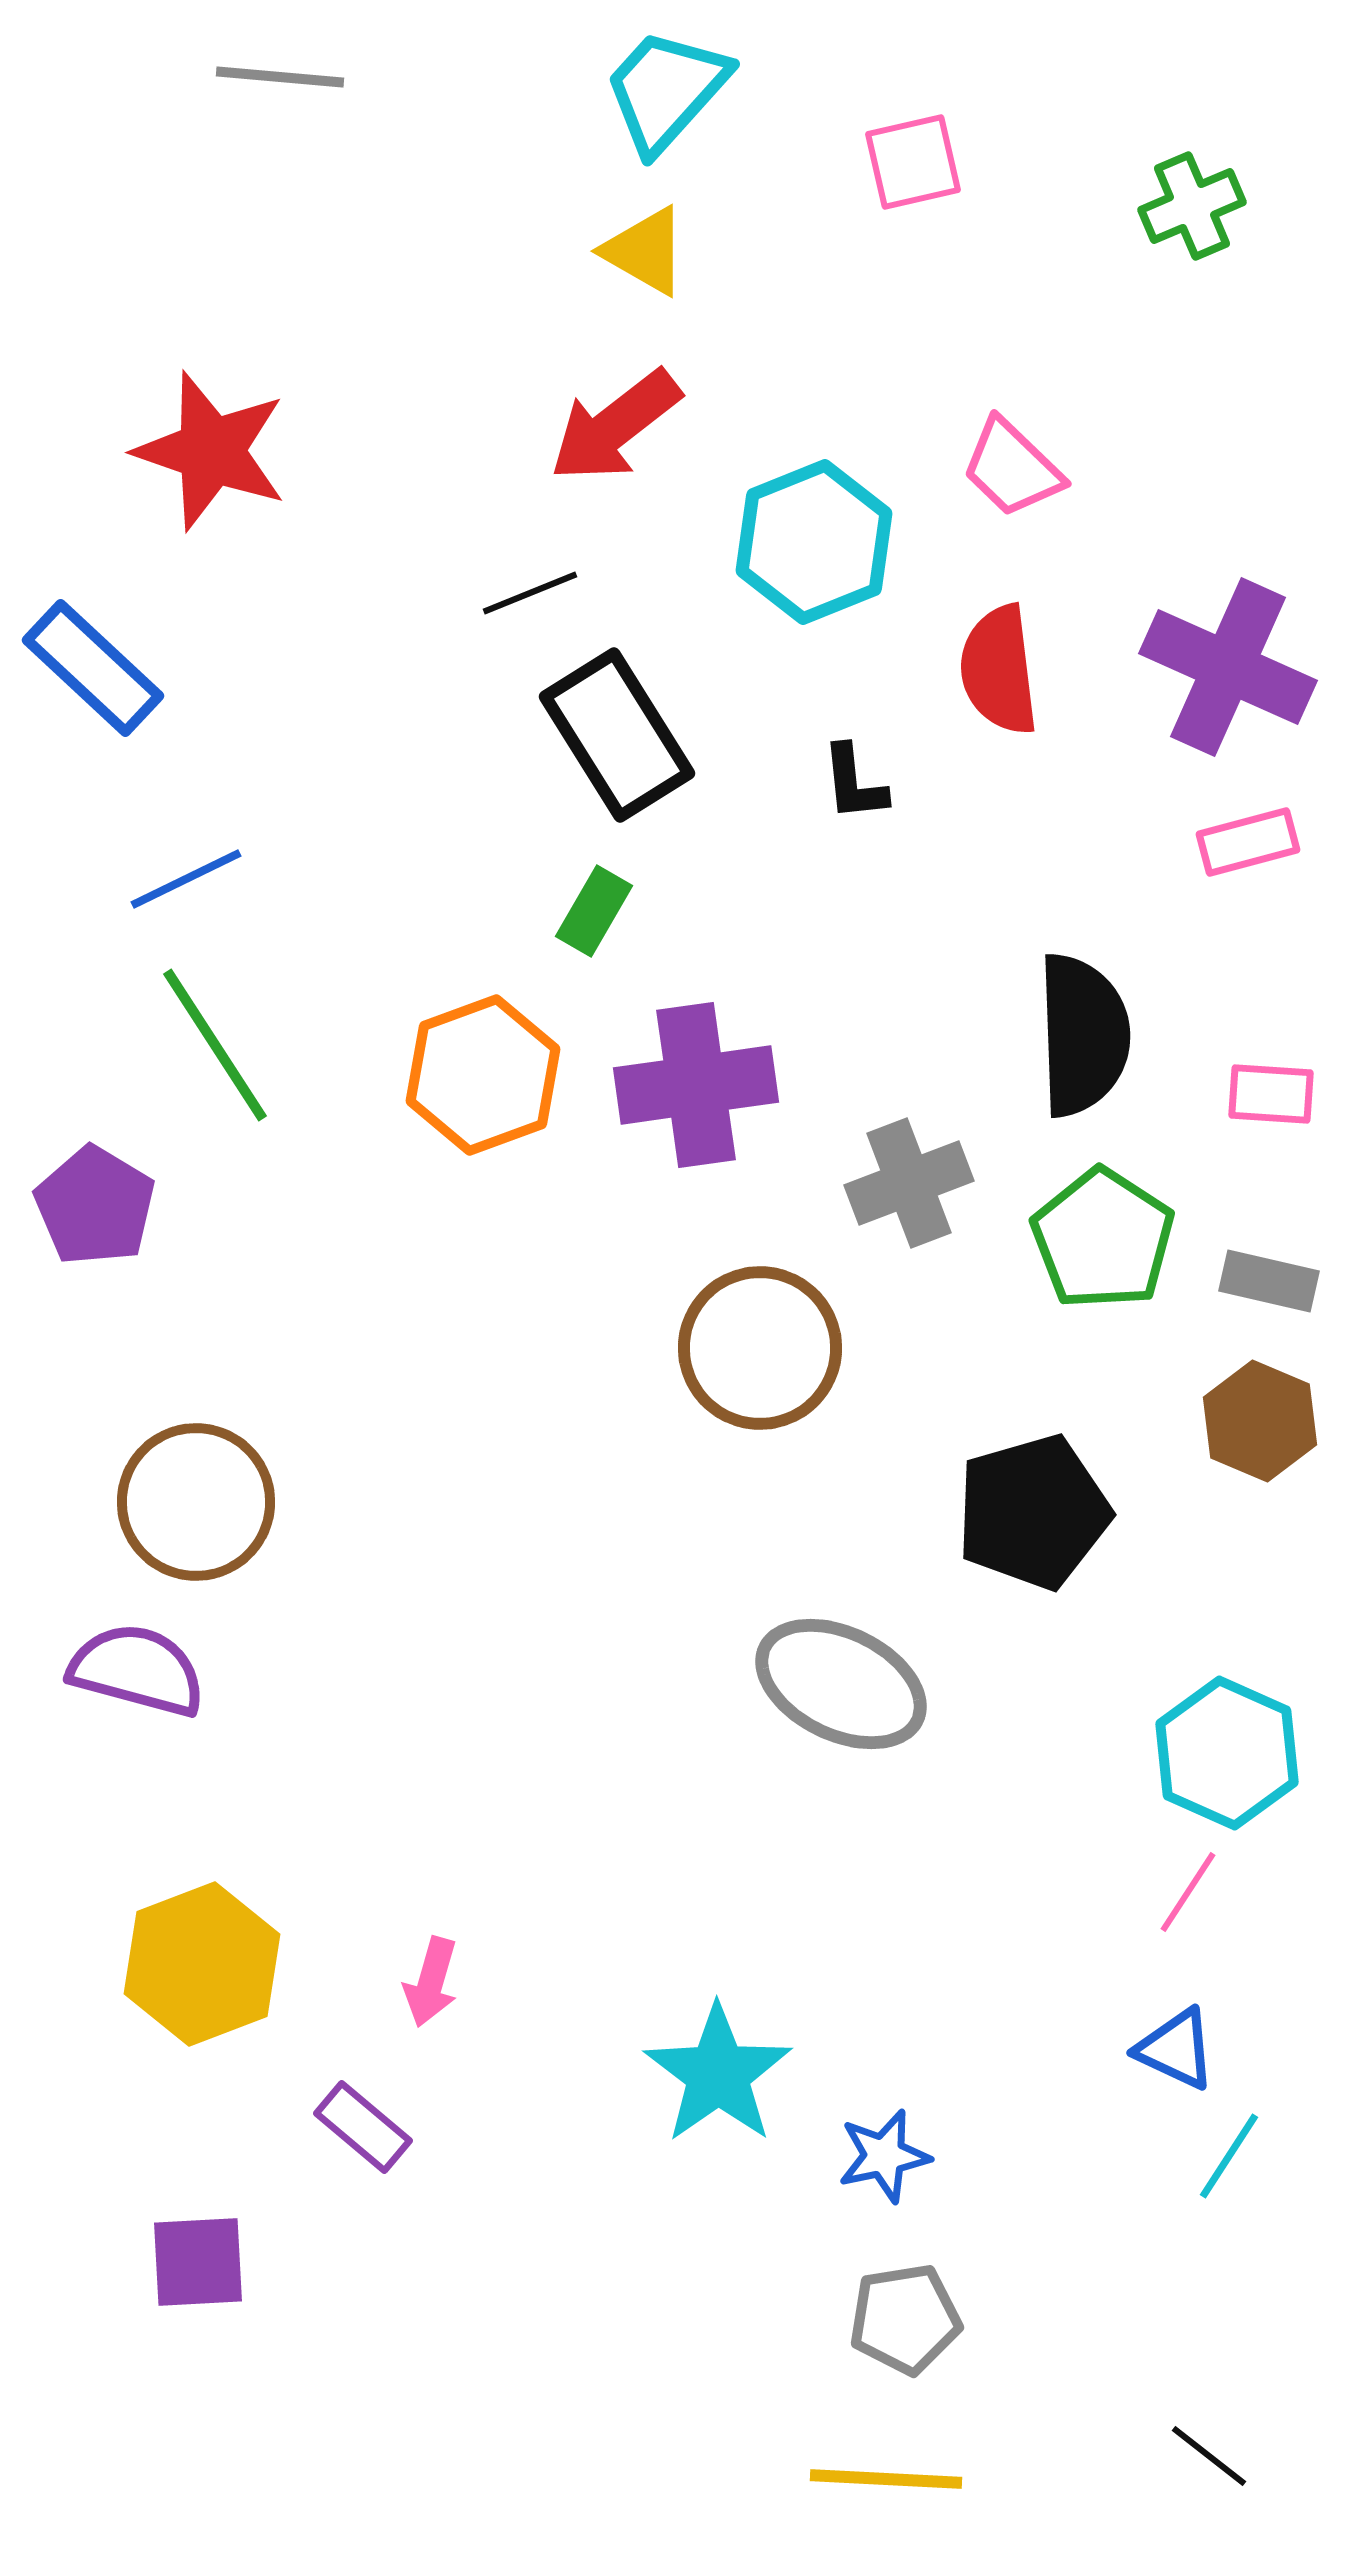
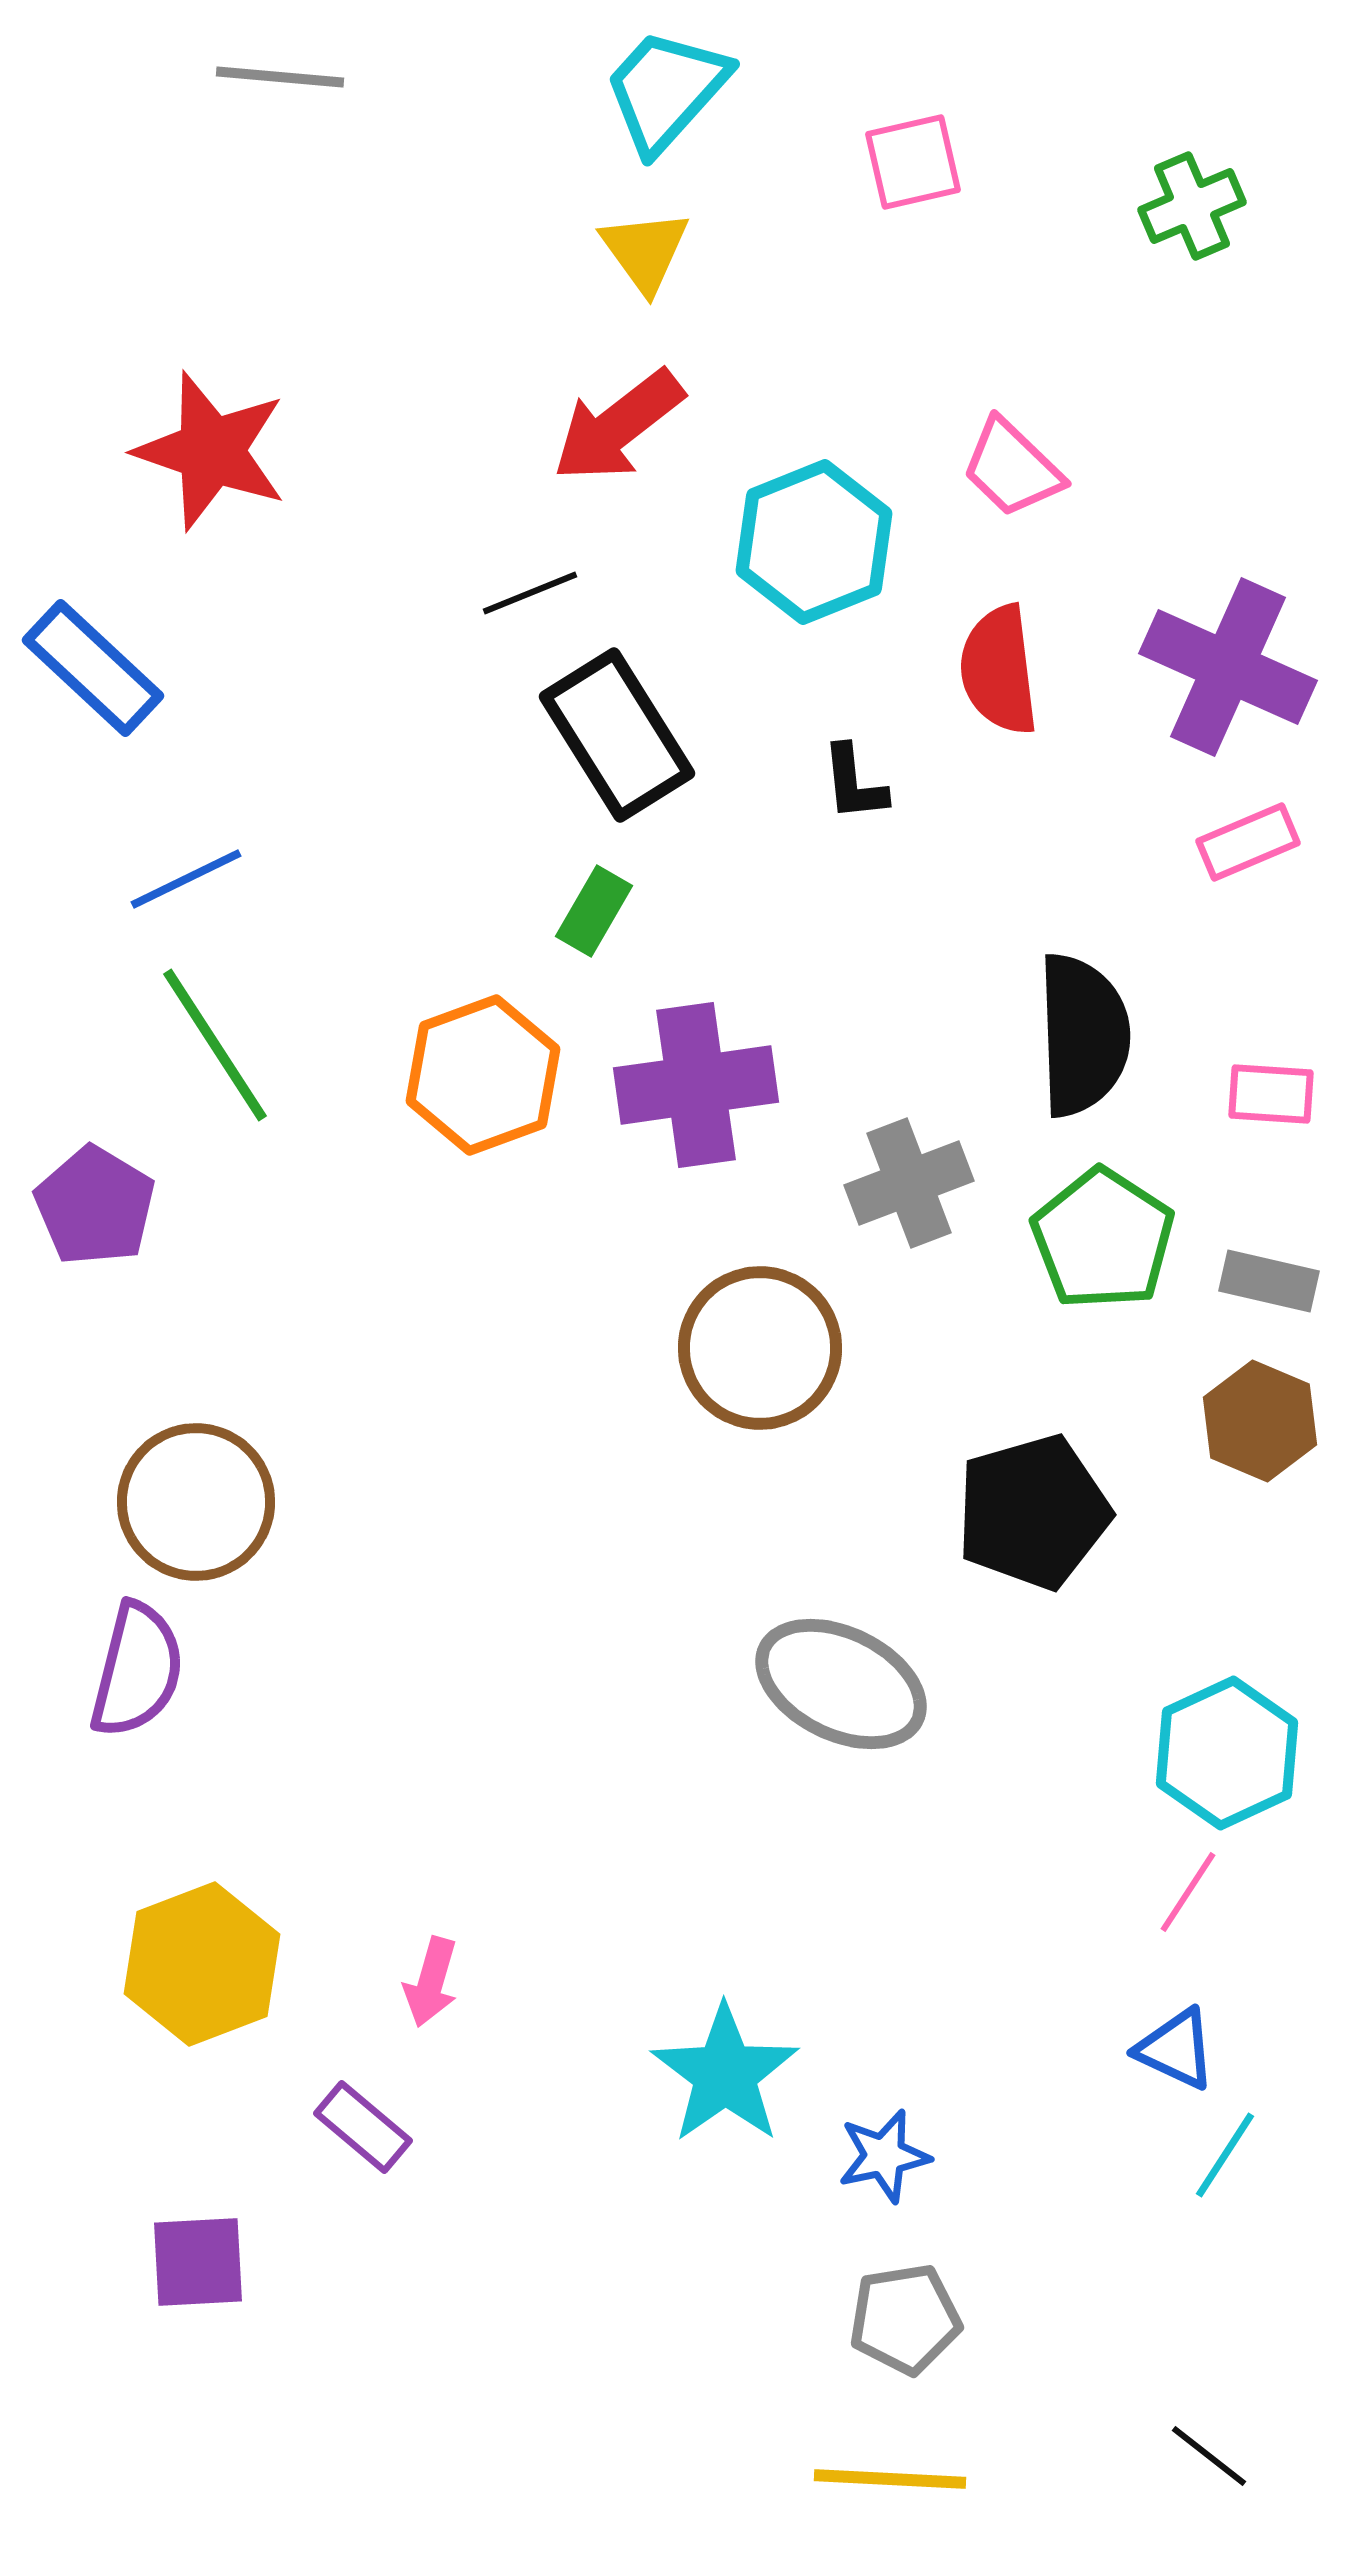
yellow triangle at (645, 251): rotated 24 degrees clockwise
red arrow at (615, 426): moved 3 px right
pink rectangle at (1248, 842): rotated 8 degrees counterclockwise
purple semicircle at (137, 1670): rotated 89 degrees clockwise
cyan hexagon at (1227, 1753): rotated 11 degrees clockwise
cyan star at (718, 2074): moved 7 px right
cyan line at (1229, 2156): moved 4 px left, 1 px up
yellow line at (886, 2479): moved 4 px right
